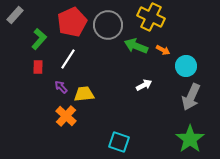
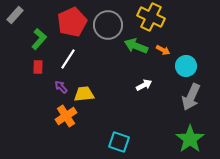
orange cross: rotated 15 degrees clockwise
